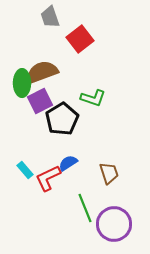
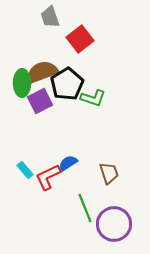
black pentagon: moved 5 px right, 35 px up
red L-shape: moved 1 px up
